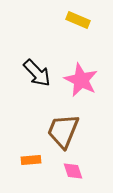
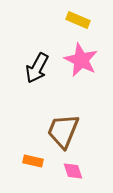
black arrow: moved 5 px up; rotated 72 degrees clockwise
pink star: moved 20 px up
orange rectangle: moved 2 px right, 1 px down; rotated 18 degrees clockwise
